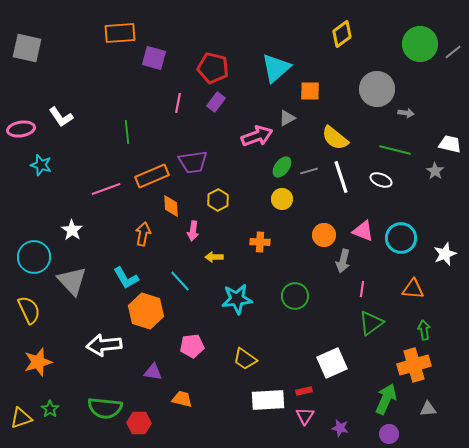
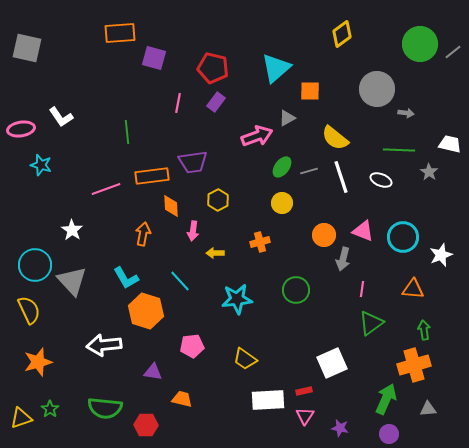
green line at (395, 150): moved 4 px right; rotated 12 degrees counterclockwise
gray star at (435, 171): moved 6 px left, 1 px down
orange rectangle at (152, 176): rotated 16 degrees clockwise
yellow circle at (282, 199): moved 4 px down
cyan circle at (401, 238): moved 2 px right, 1 px up
orange cross at (260, 242): rotated 18 degrees counterclockwise
white star at (445, 254): moved 4 px left, 1 px down
cyan circle at (34, 257): moved 1 px right, 8 px down
yellow arrow at (214, 257): moved 1 px right, 4 px up
gray arrow at (343, 261): moved 2 px up
green circle at (295, 296): moved 1 px right, 6 px up
red hexagon at (139, 423): moved 7 px right, 2 px down
